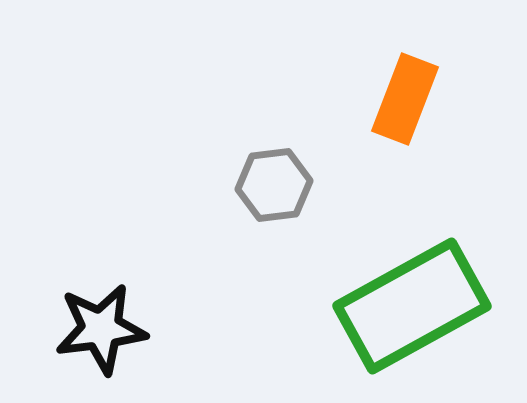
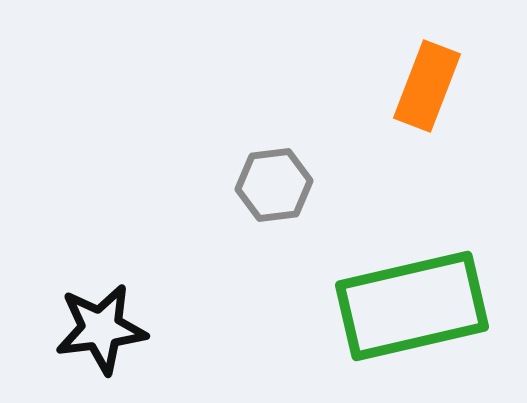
orange rectangle: moved 22 px right, 13 px up
green rectangle: rotated 16 degrees clockwise
